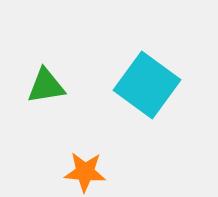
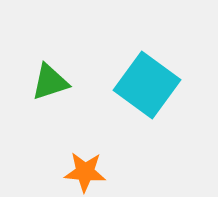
green triangle: moved 4 px right, 4 px up; rotated 9 degrees counterclockwise
